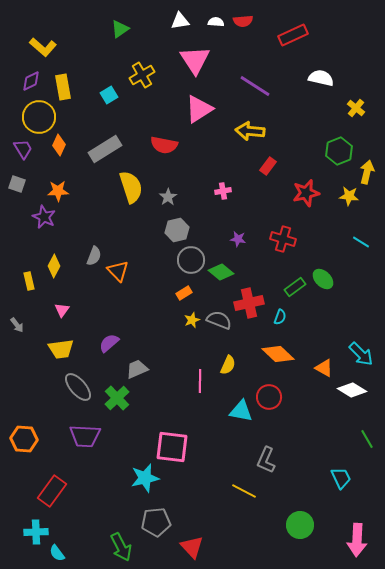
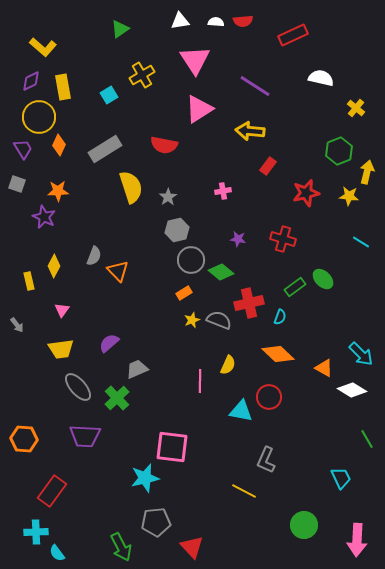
green circle at (300, 525): moved 4 px right
